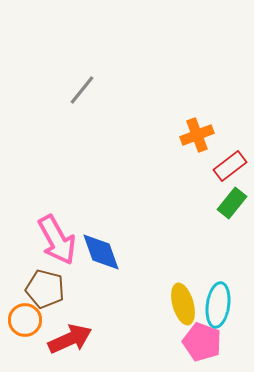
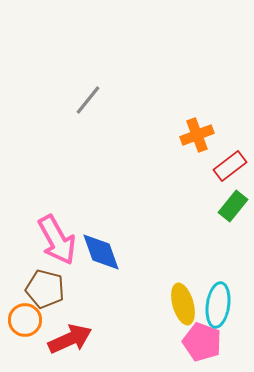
gray line: moved 6 px right, 10 px down
green rectangle: moved 1 px right, 3 px down
